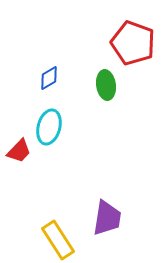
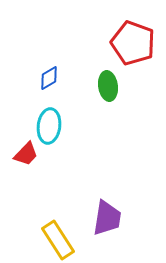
green ellipse: moved 2 px right, 1 px down
cyan ellipse: moved 1 px up; rotated 8 degrees counterclockwise
red trapezoid: moved 7 px right, 3 px down
